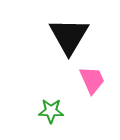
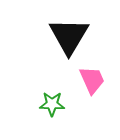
green star: moved 1 px right, 7 px up
